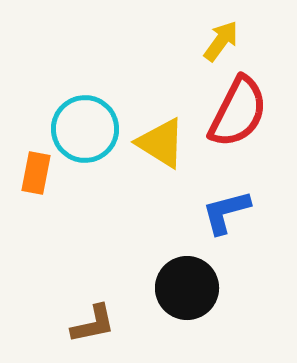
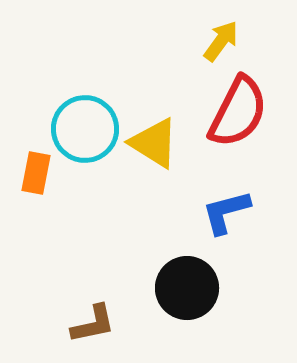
yellow triangle: moved 7 px left
